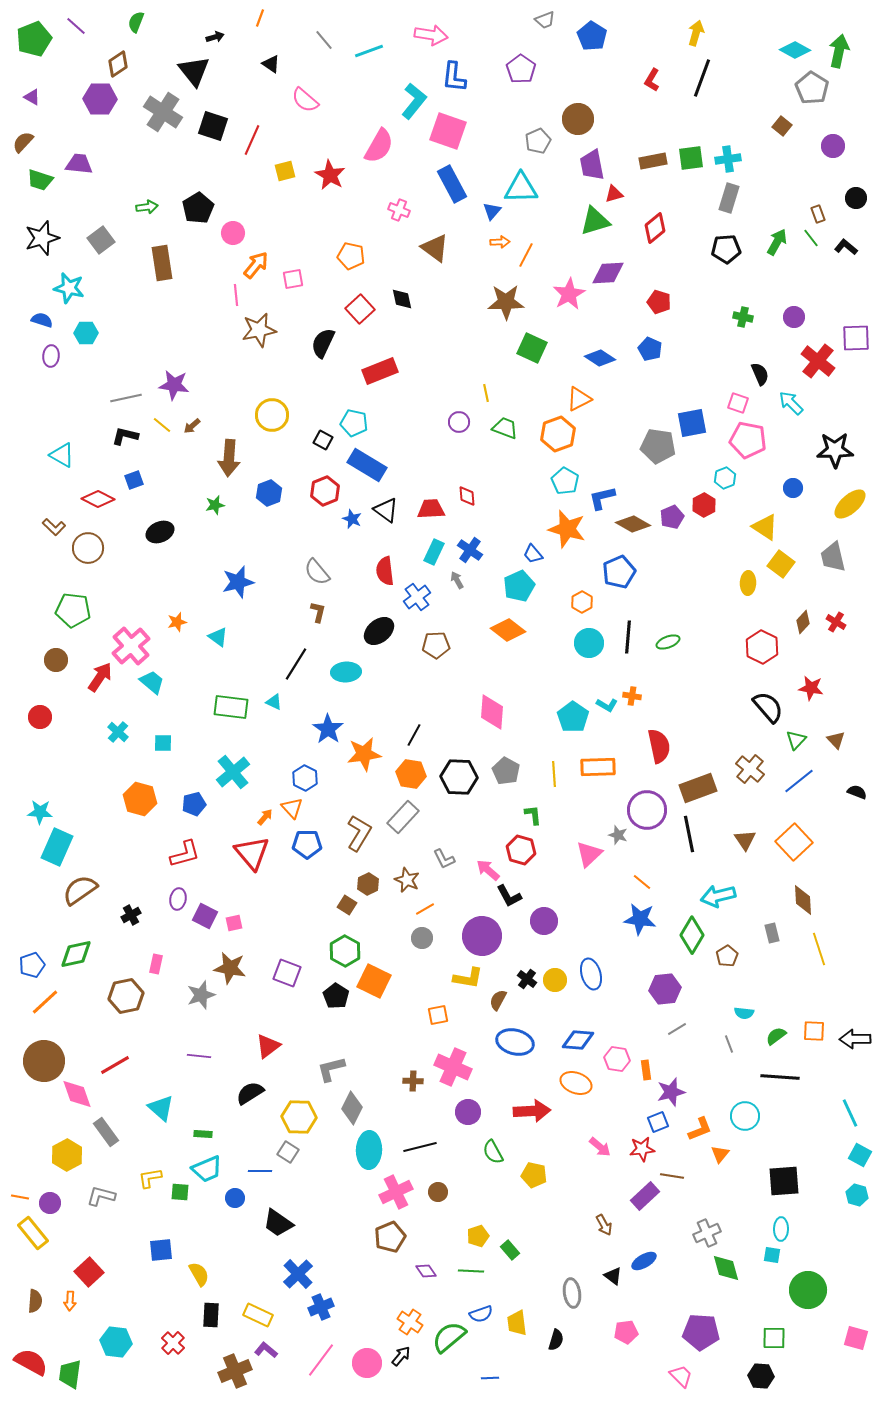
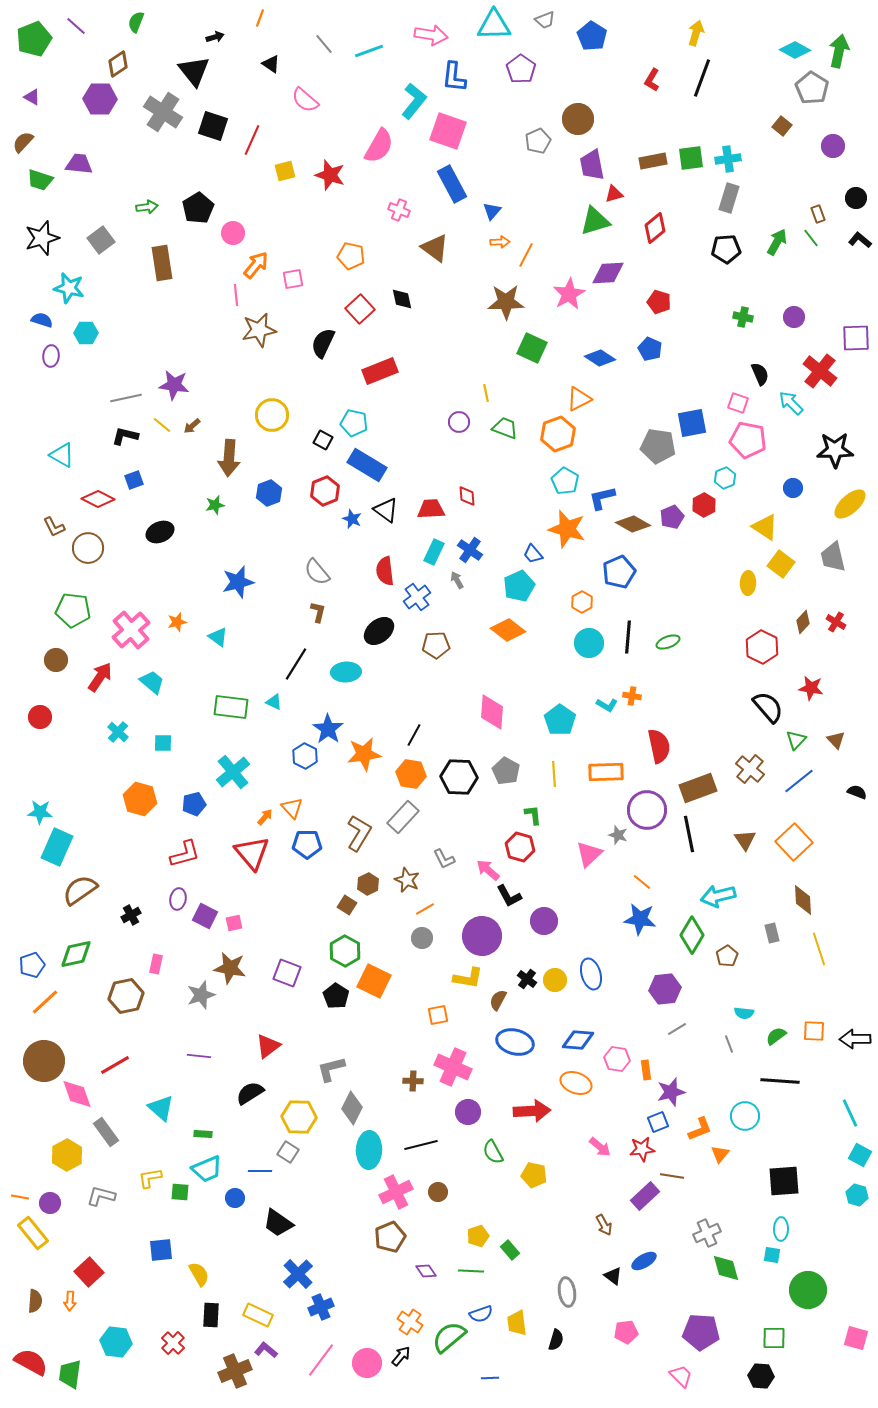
gray line at (324, 40): moved 4 px down
red star at (330, 175): rotated 12 degrees counterclockwise
cyan triangle at (521, 188): moved 27 px left, 163 px up
black L-shape at (846, 247): moved 14 px right, 7 px up
red cross at (818, 361): moved 2 px right, 10 px down
brown L-shape at (54, 527): rotated 20 degrees clockwise
pink cross at (131, 646): moved 16 px up
cyan pentagon at (573, 717): moved 13 px left, 3 px down
orange rectangle at (598, 767): moved 8 px right, 5 px down
blue hexagon at (305, 778): moved 22 px up
red hexagon at (521, 850): moved 1 px left, 3 px up
black line at (780, 1077): moved 4 px down
black line at (420, 1147): moved 1 px right, 2 px up
gray ellipse at (572, 1293): moved 5 px left, 1 px up
